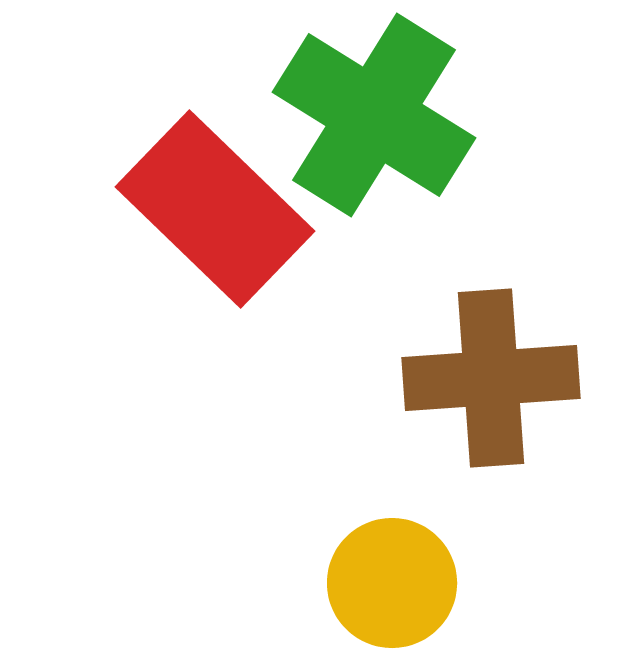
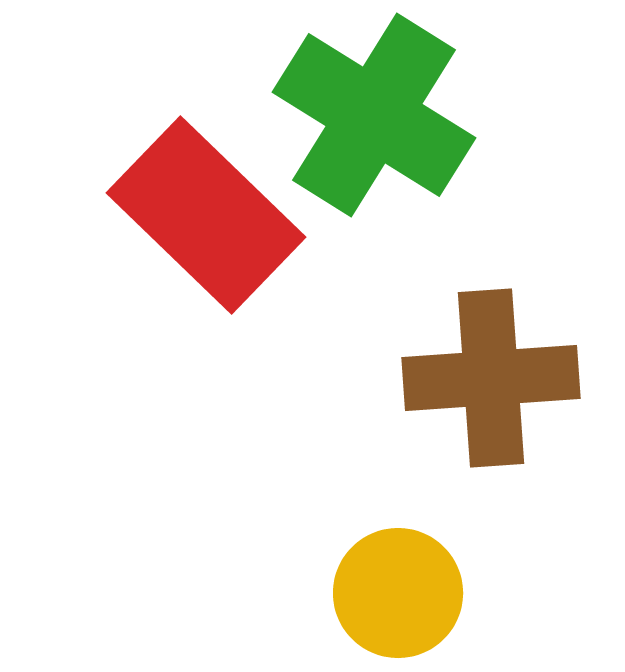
red rectangle: moved 9 px left, 6 px down
yellow circle: moved 6 px right, 10 px down
